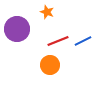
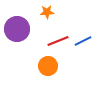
orange star: rotated 24 degrees counterclockwise
orange circle: moved 2 px left, 1 px down
